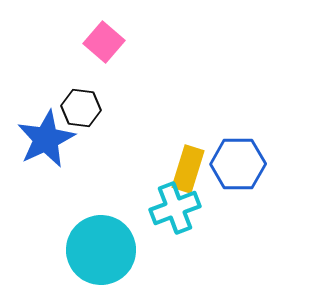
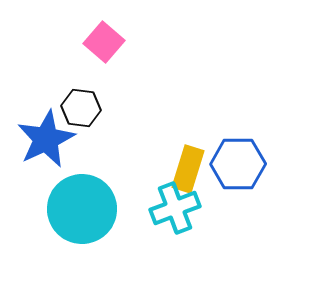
cyan circle: moved 19 px left, 41 px up
